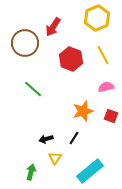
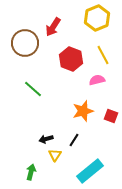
pink semicircle: moved 9 px left, 7 px up
black line: moved 2 px down
yellow triangle: moved 3 px up
